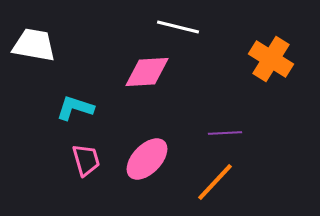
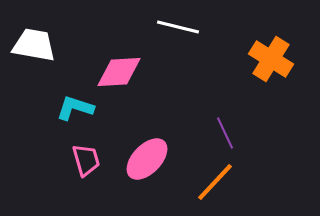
pink diamond: moved 28 px left
purple line: rotated 68 degrees clockwise
